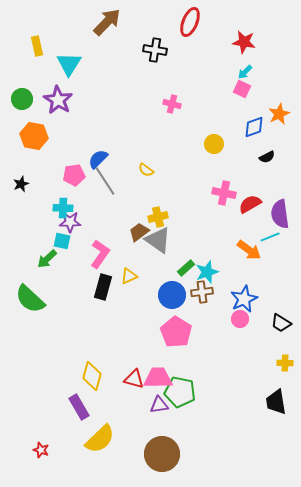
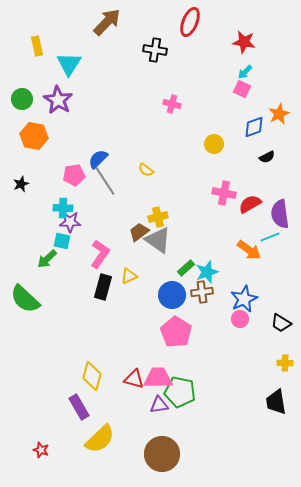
green semicircle at (30, 299): moved 5 px left
